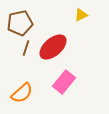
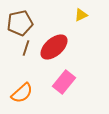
red ellipse: moved 1 px right
